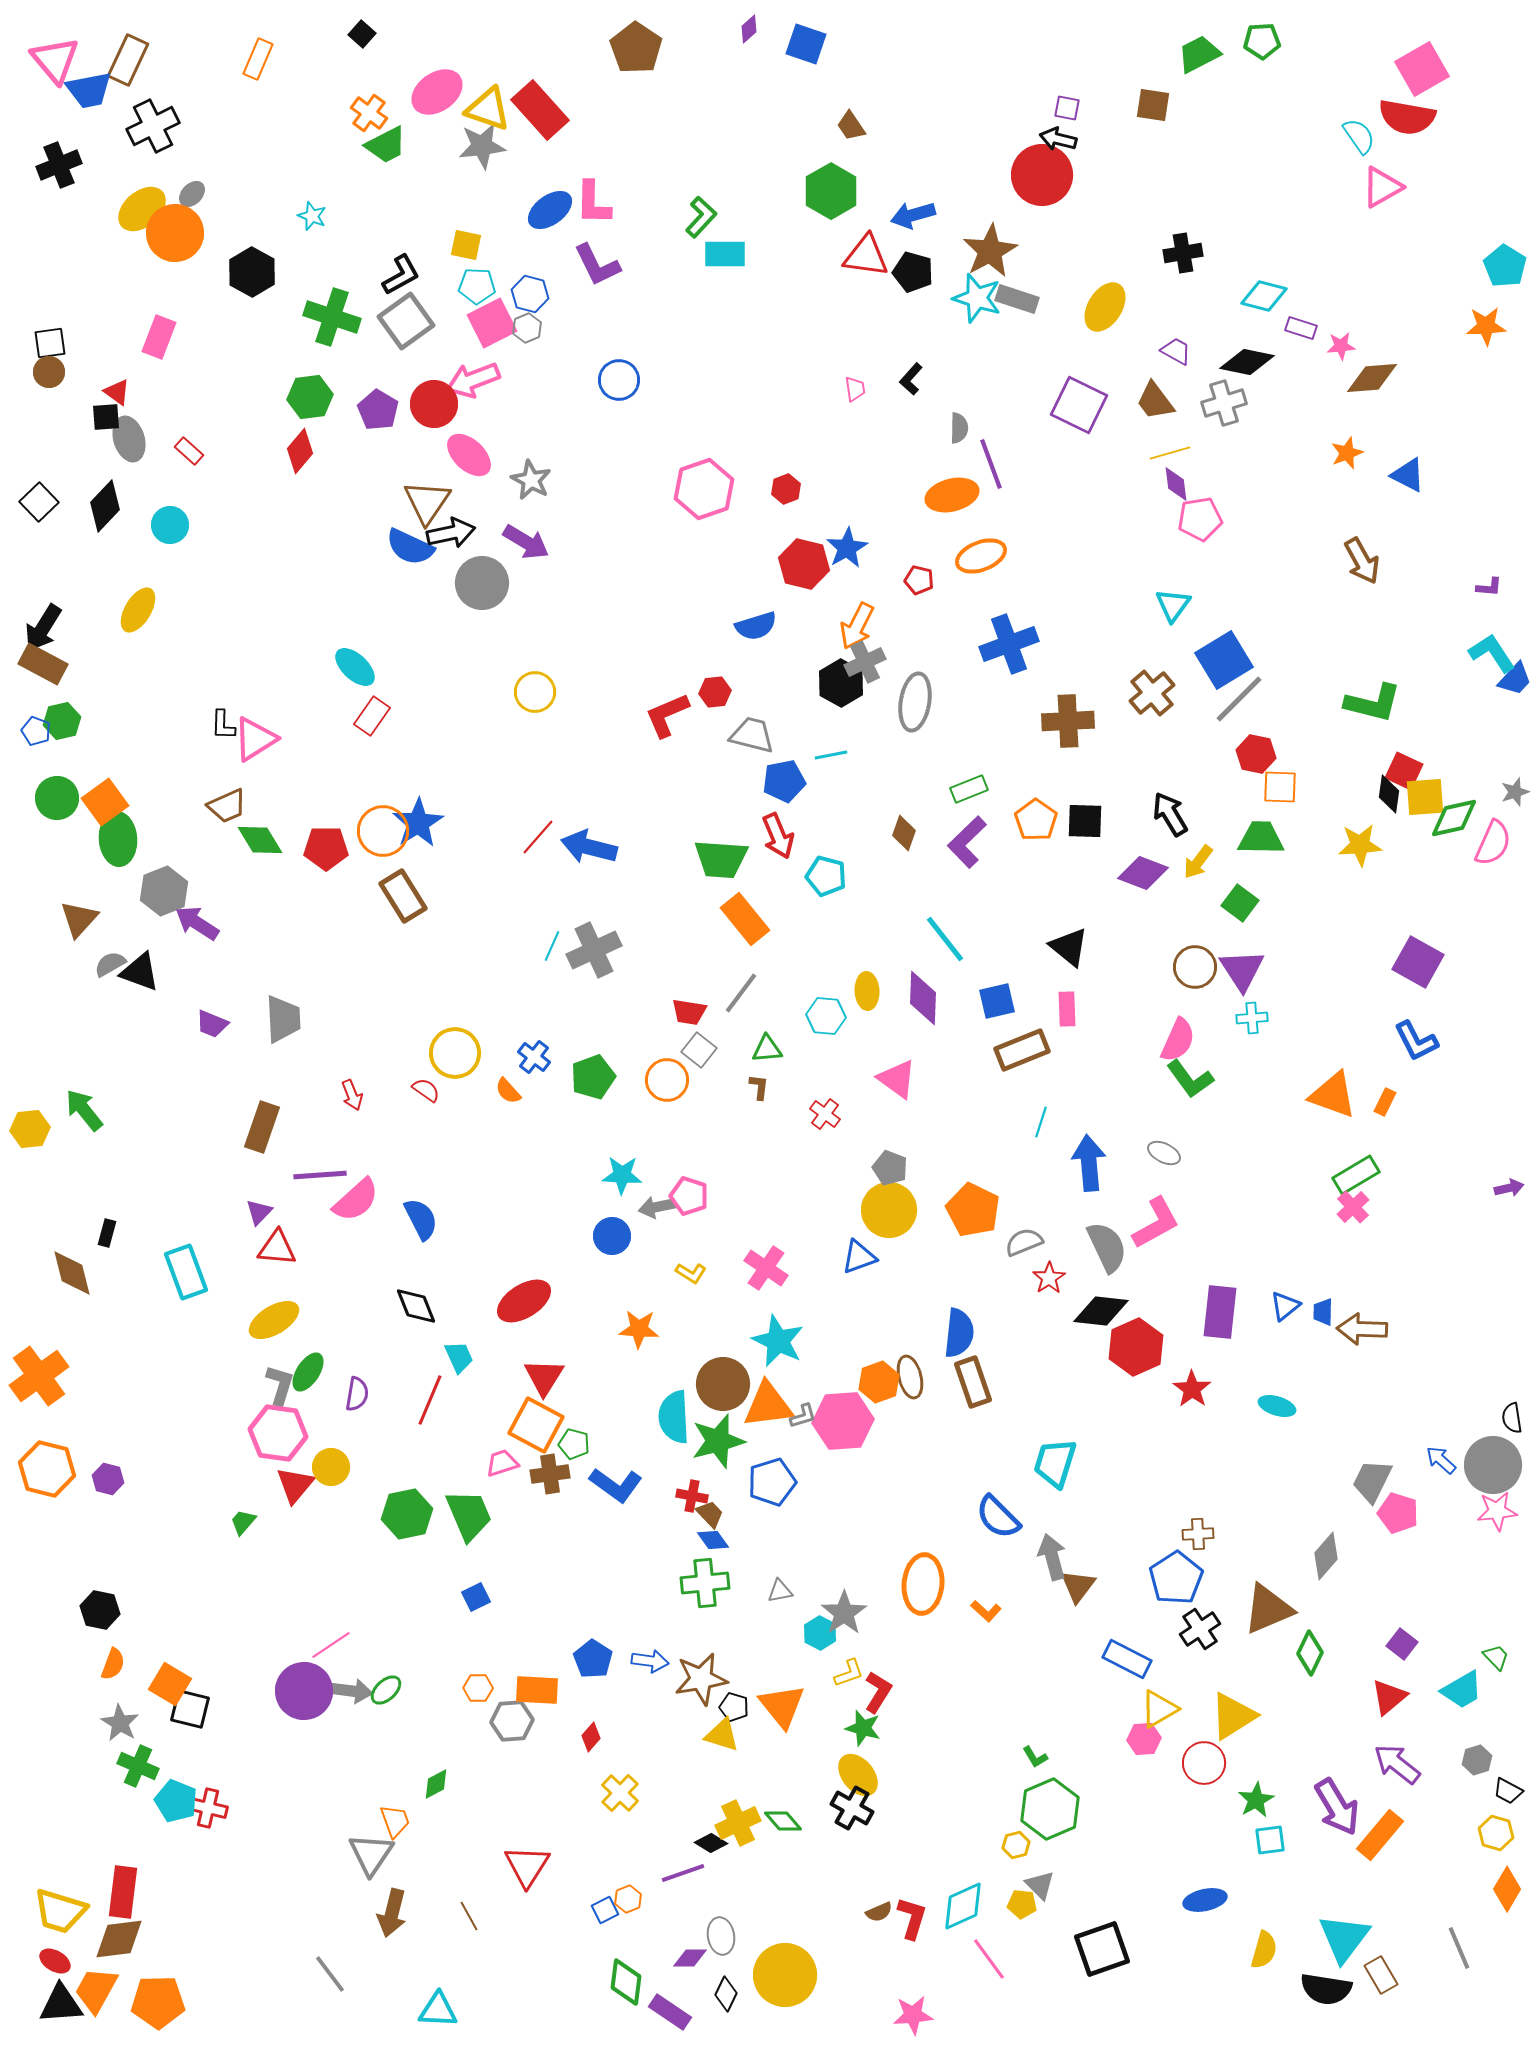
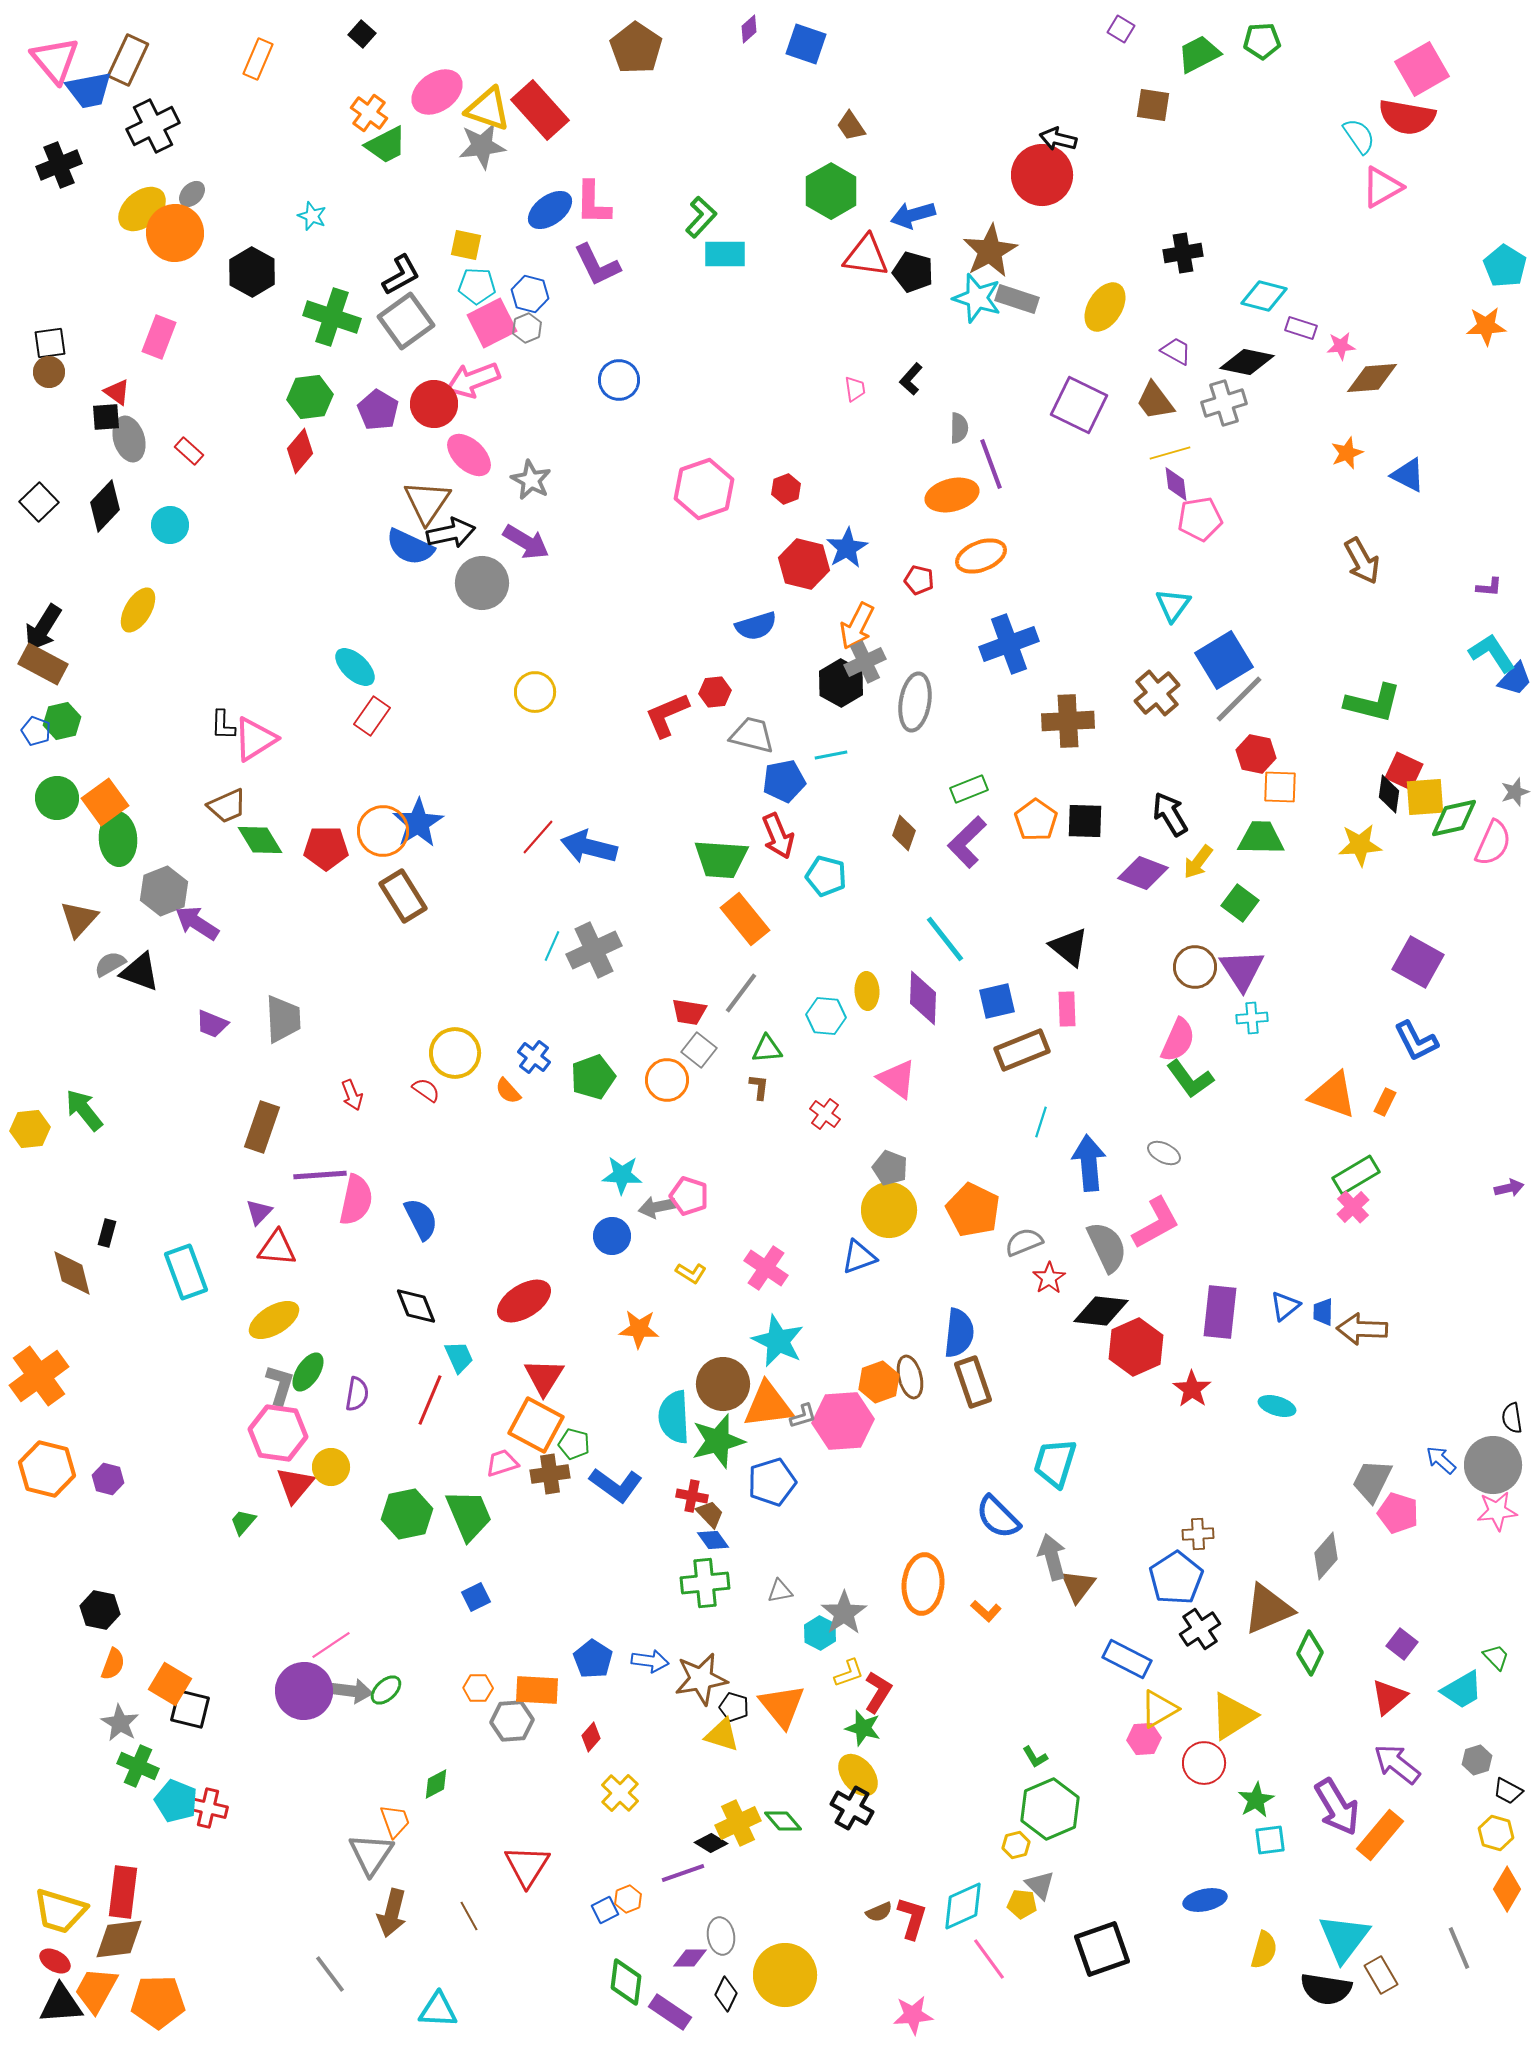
purple square at (1067, 108): moved 54 px right, 79 px up; rotated 20 degrees clockwise
brown cross at (1152, 693): moved 5 px right
pink semicircle at (356, 1200): rotated 36 degrees counterclockwise
